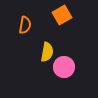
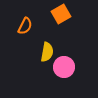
orange square: moved 1 px left, 1 px up
orange semicircle: moved 1 px down; rotated 18 degrees clockwise
